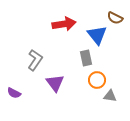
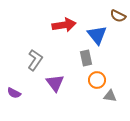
brown semicircle: moved 3 px right, 2 px up
red arrow: moved 1 px down
